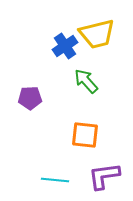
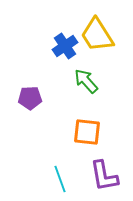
yellow trapezoid: moved 1 px down; rotated 72 degrees clockwise
orange square: moved 2 px right, 3 px up
purple L-shape: rotated 92 degrees counterclockwise
cyan line: moved 5 px right, 1 px up; rotated 64 degrees clockwise
